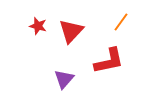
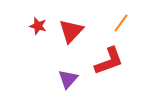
orange line: moved 1 px down
red L-shape: rotated 8 degrees counterclockwise
purple triangle: moved 4 px right
